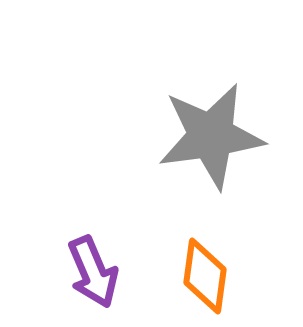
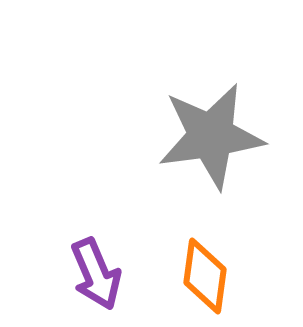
purple arrow: moved 3 px right, 2 px down
